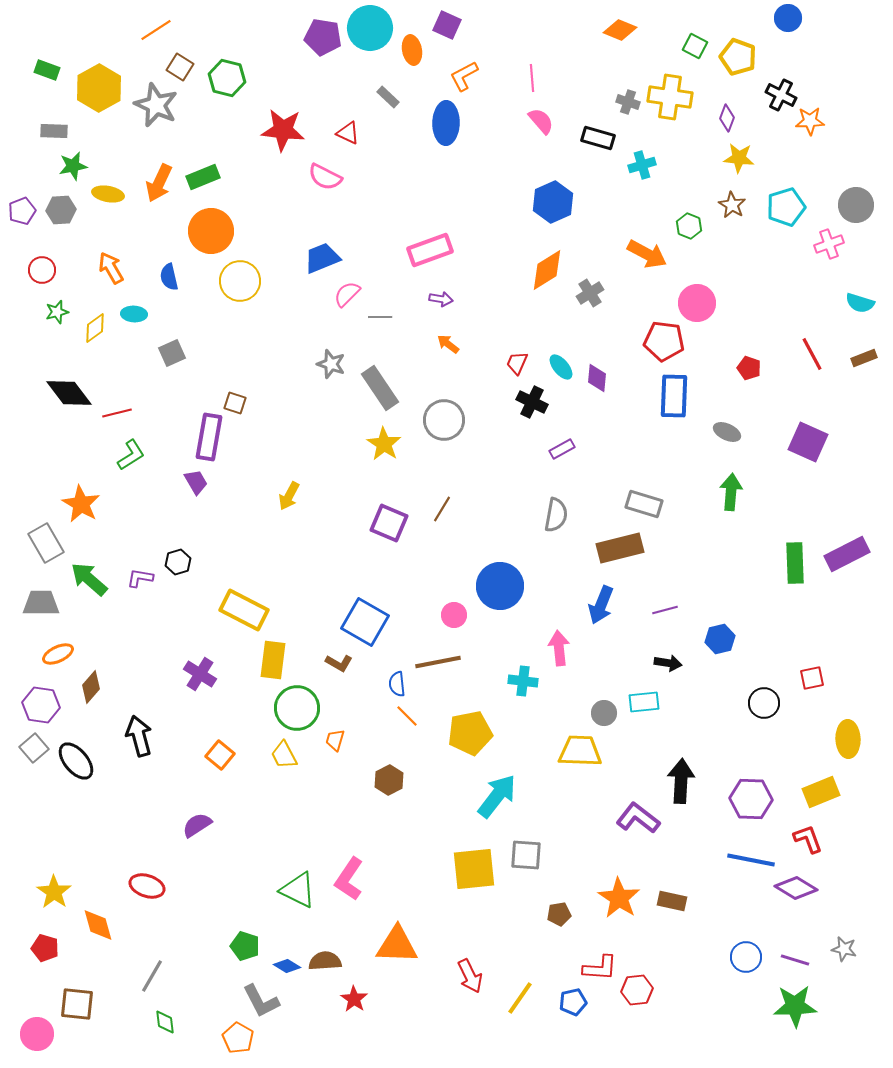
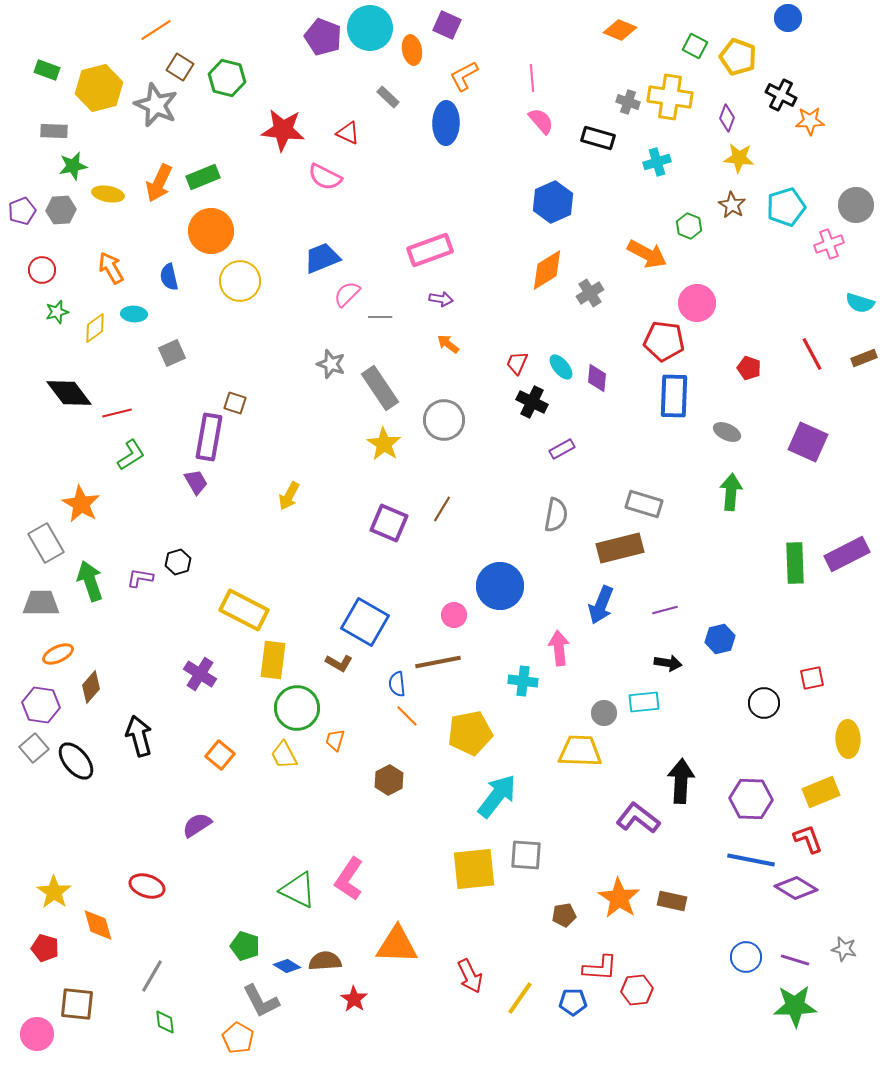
purple pentagon at (323, 37): rotated 12 degrees clockwise
yellow hexagon at (99, 88): rotated 15 degrees clockwise
cyan cross at (642, 165): moved 15 px right, 3 px up
green arrow at (89, 579): moved 1 px right, 2 px down; rotated 30 degrees clockwise
brown pentagon at (559, 914): moved 5 px right, 1 px down
blue pentagon at (573, 1002): rotated 12 degrees clockwise
